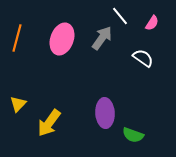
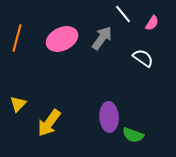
white line: moved 3 px right, 2 px up
pink ellipse: rotated 44 degrees clockwise
purple ellipse: moved 4 px right, 4 px down
